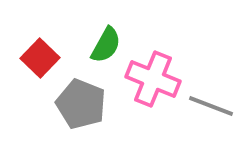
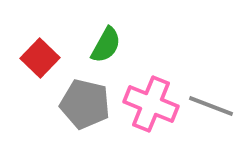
pink cross: moved 2 px left, 25 px down
gray pentagon: moved 4 px right; rotated 9 degrees counterclockwise
